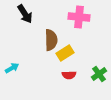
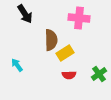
pink cross: moved 1 px down
cyan arrow: moved 5 px right, 3 px up; rotated 96 degrees counterclockwise
